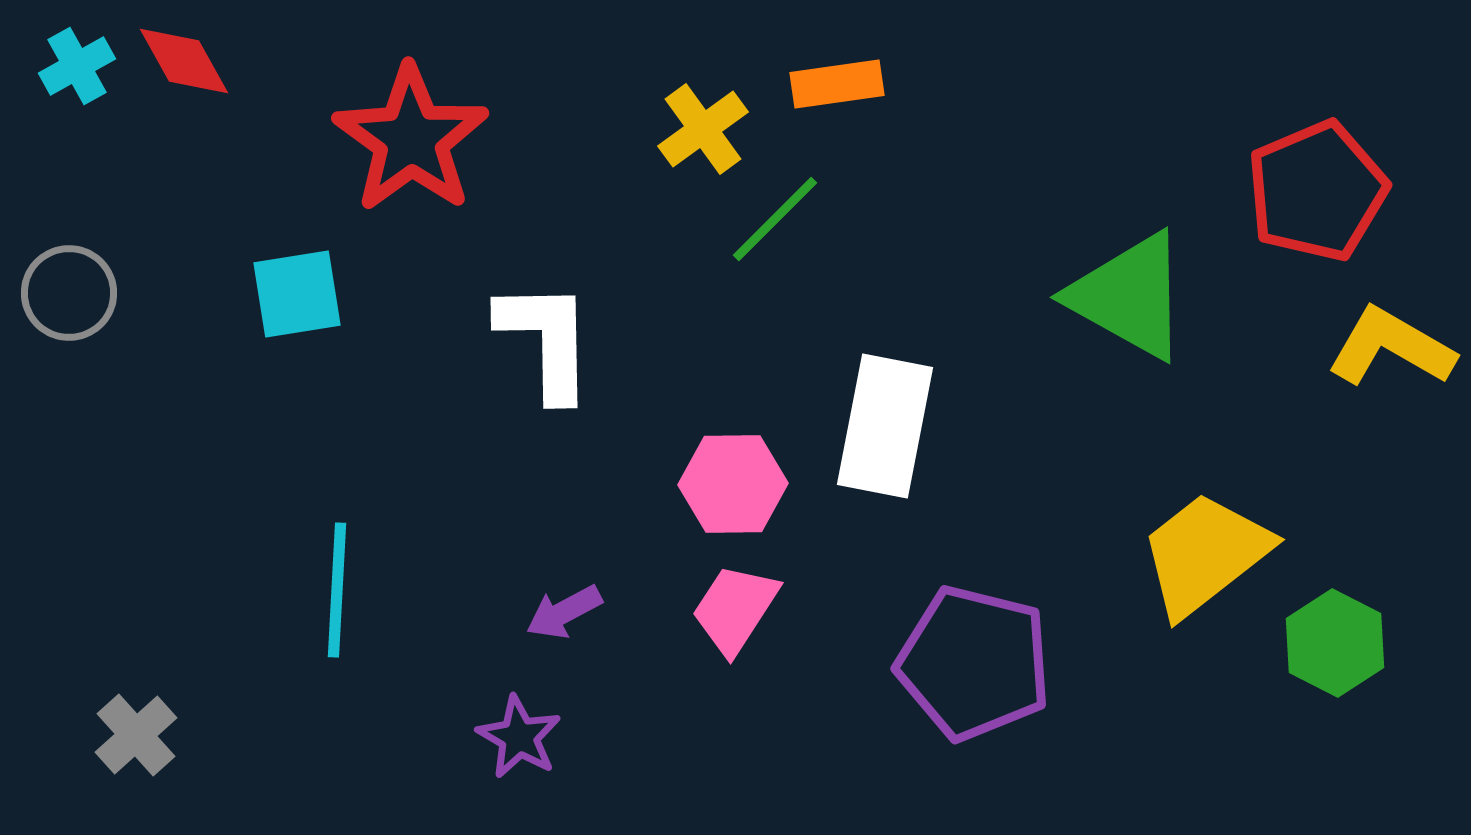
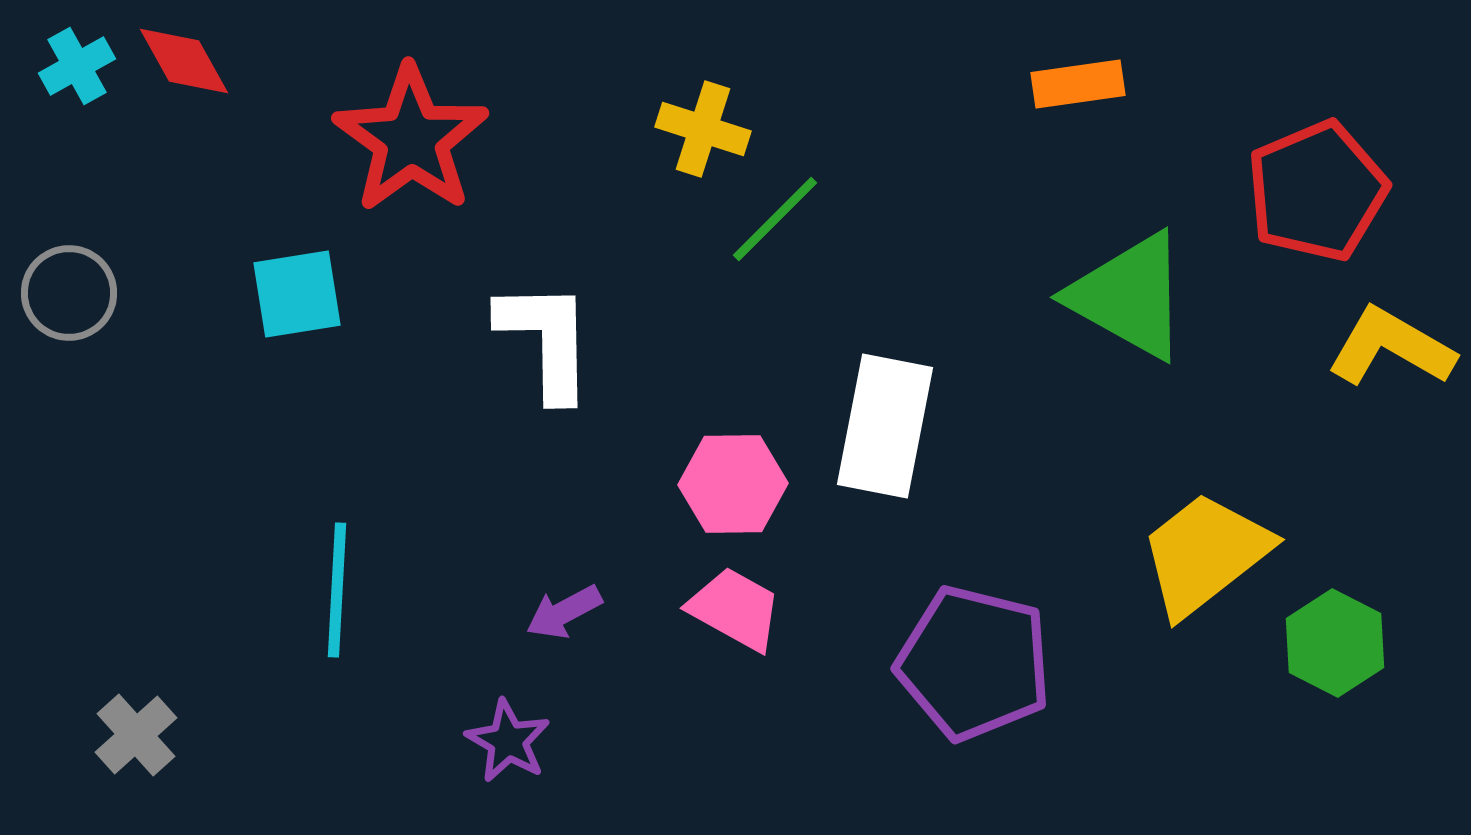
orange rectangle: moved 241 px right
yellow cross: rotated 36 degrees counterclockwise
pink trapezoid: rotated 86 degrees clockwise
purple star: moved 11 px left, 4 px down
